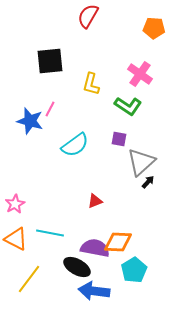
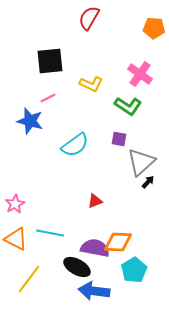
red semicircle: moved 1 px right, 2 px down
yellow L-shape: rotated 80 degrees counterclockwise
pink line: moved 2 px left, 11 px up; rotated 35 degrees clockwise
